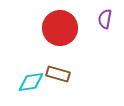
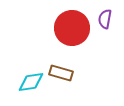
red circle: moved 12 px right
brown rectangle: moved 3 px right, 1 px up
